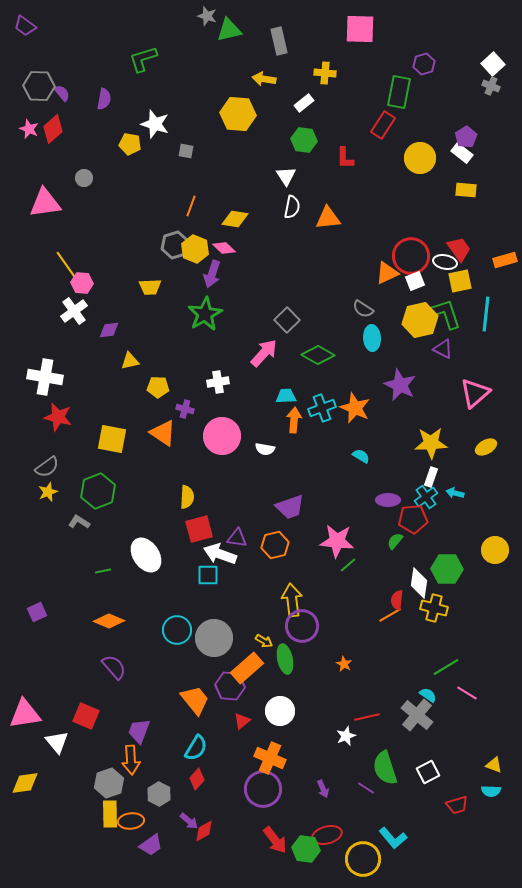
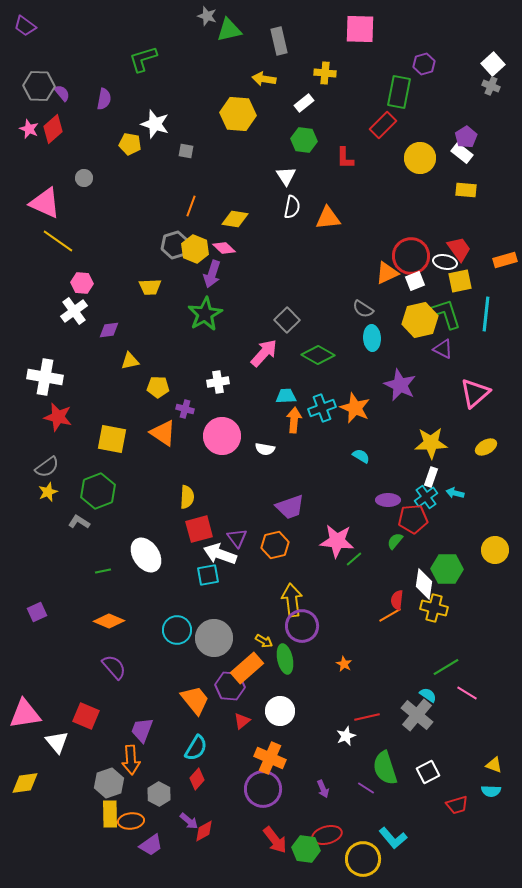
red rectangle at (383, 125): rotated 12 degrees clockwise
pink triangle at (45, 203): rotated 32 degrees clockwise
yellow line at (67, 266): moved 9 px left, 25 px up; rotated 20 degrees counterclockwise
purple triangle at (237, 538): rotated 45 degrees clockwise
green line at (348, 565): moved 6 px right, 6 px up
cyan square at (208, 575): rotated 10 degrees counterclockwise
white diamond at (419, 583): moved 5 px right, 1 px down
purple trapezoid at (139, 731): moved 3 px right, 1 px up
